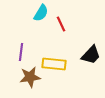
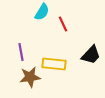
cyan semicircle: moved 1 px right, 1 px up
red line: moved 2 px right
purple line: rotated 18 degrees counterclockwise
